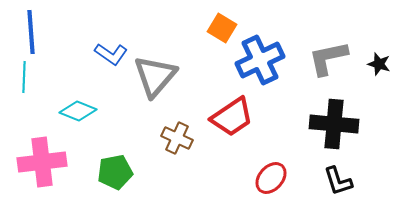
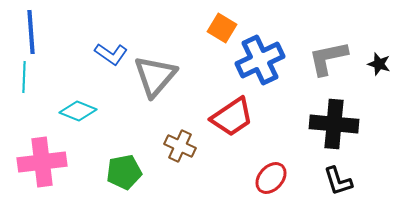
brown cross: moved 3 px right, 8 px down
green pentagon: moved 9 px right
